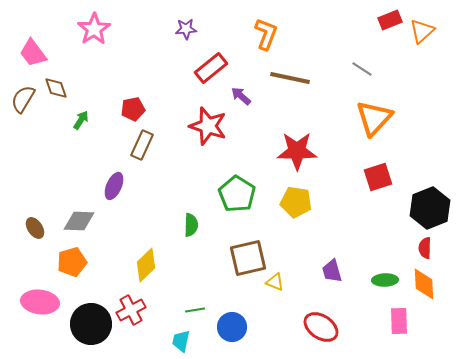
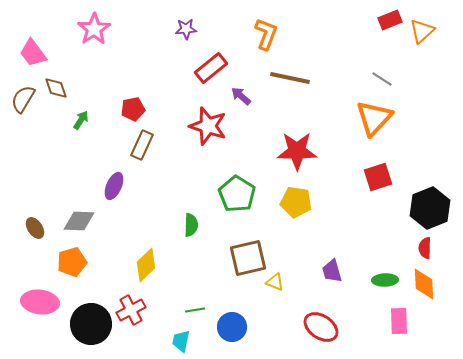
gray line at (362, 69): moved 20 px right, 10 px down
